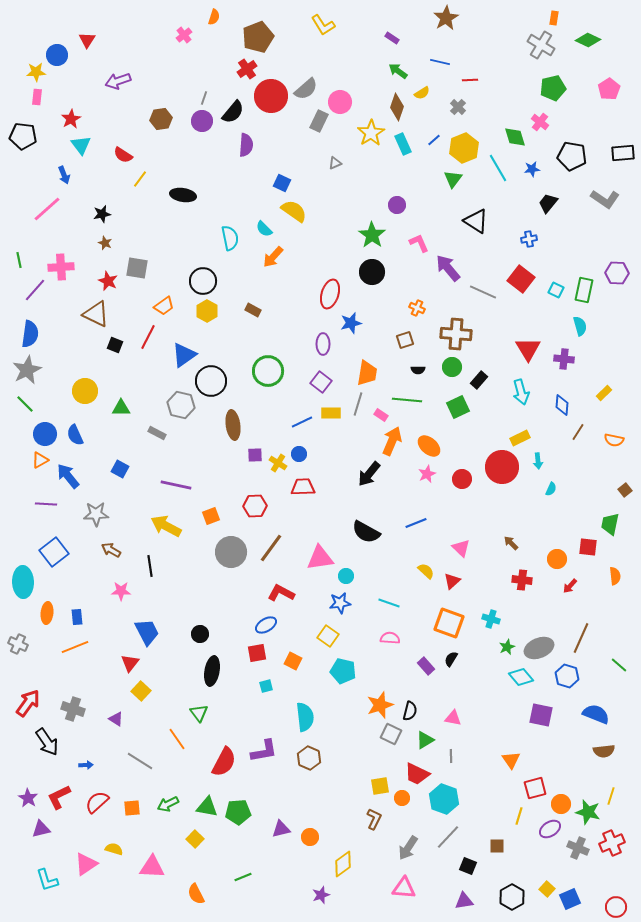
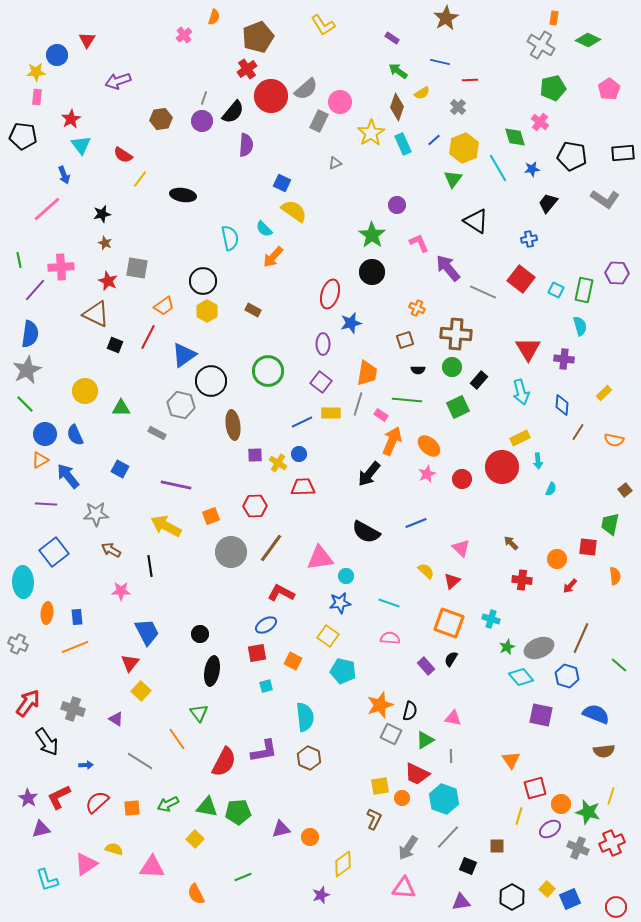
purple triangle at (464, 901): moved 3 px left, 1 px down
